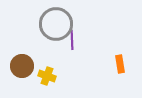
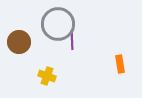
gray circle: moved 2 px right
brown circle: moved 3 px left, 24 px up
